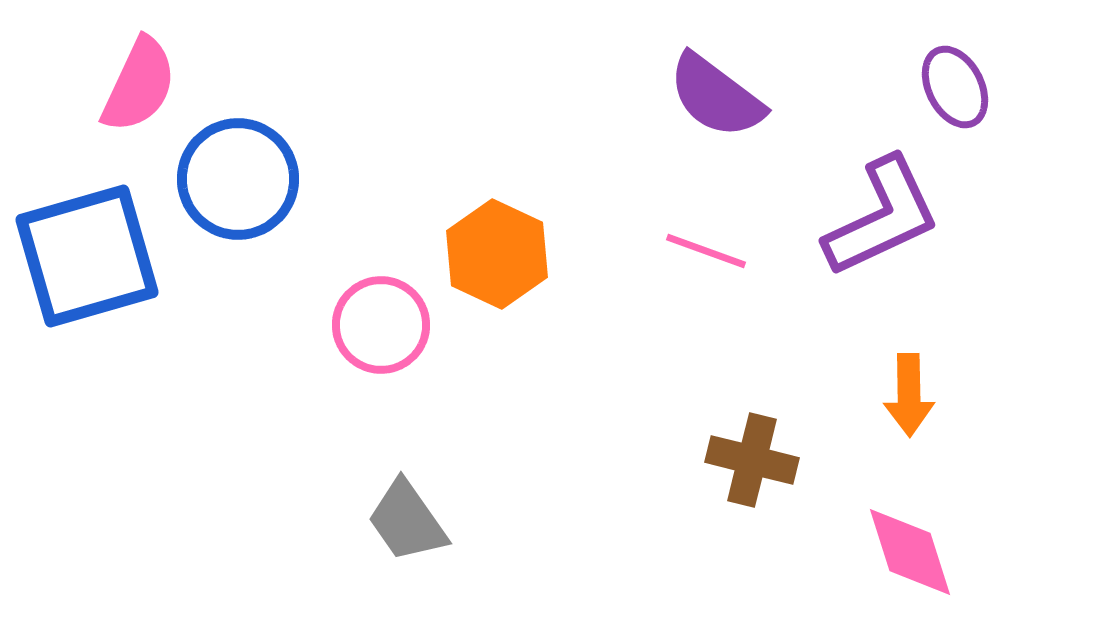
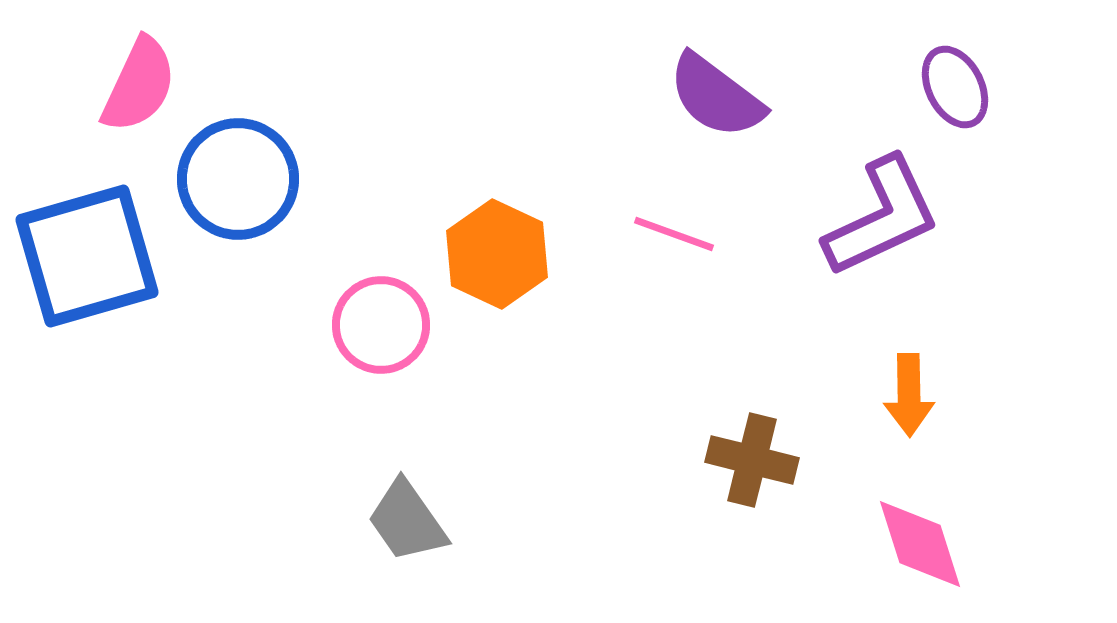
pink line: moved 32 px left, 17 px up
pink diamond: moved 10 px right, 8 px up
